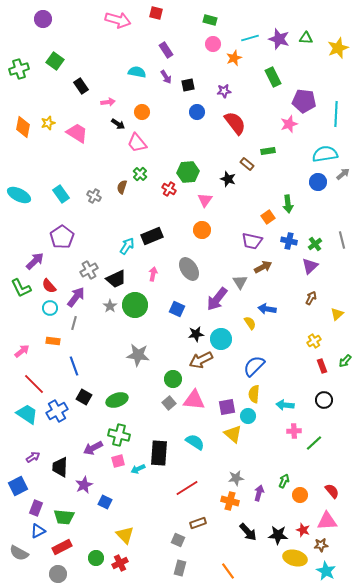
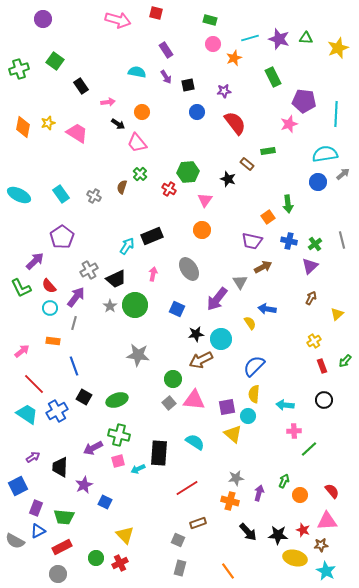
green line at (314, 443): moved 5 px left, 6 px down
gray semicircle at (19, 553): moved 4 px left, 12 px up
